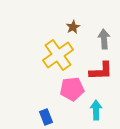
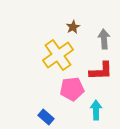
blue rectangle: rotated 28 degrees counterclockwise
